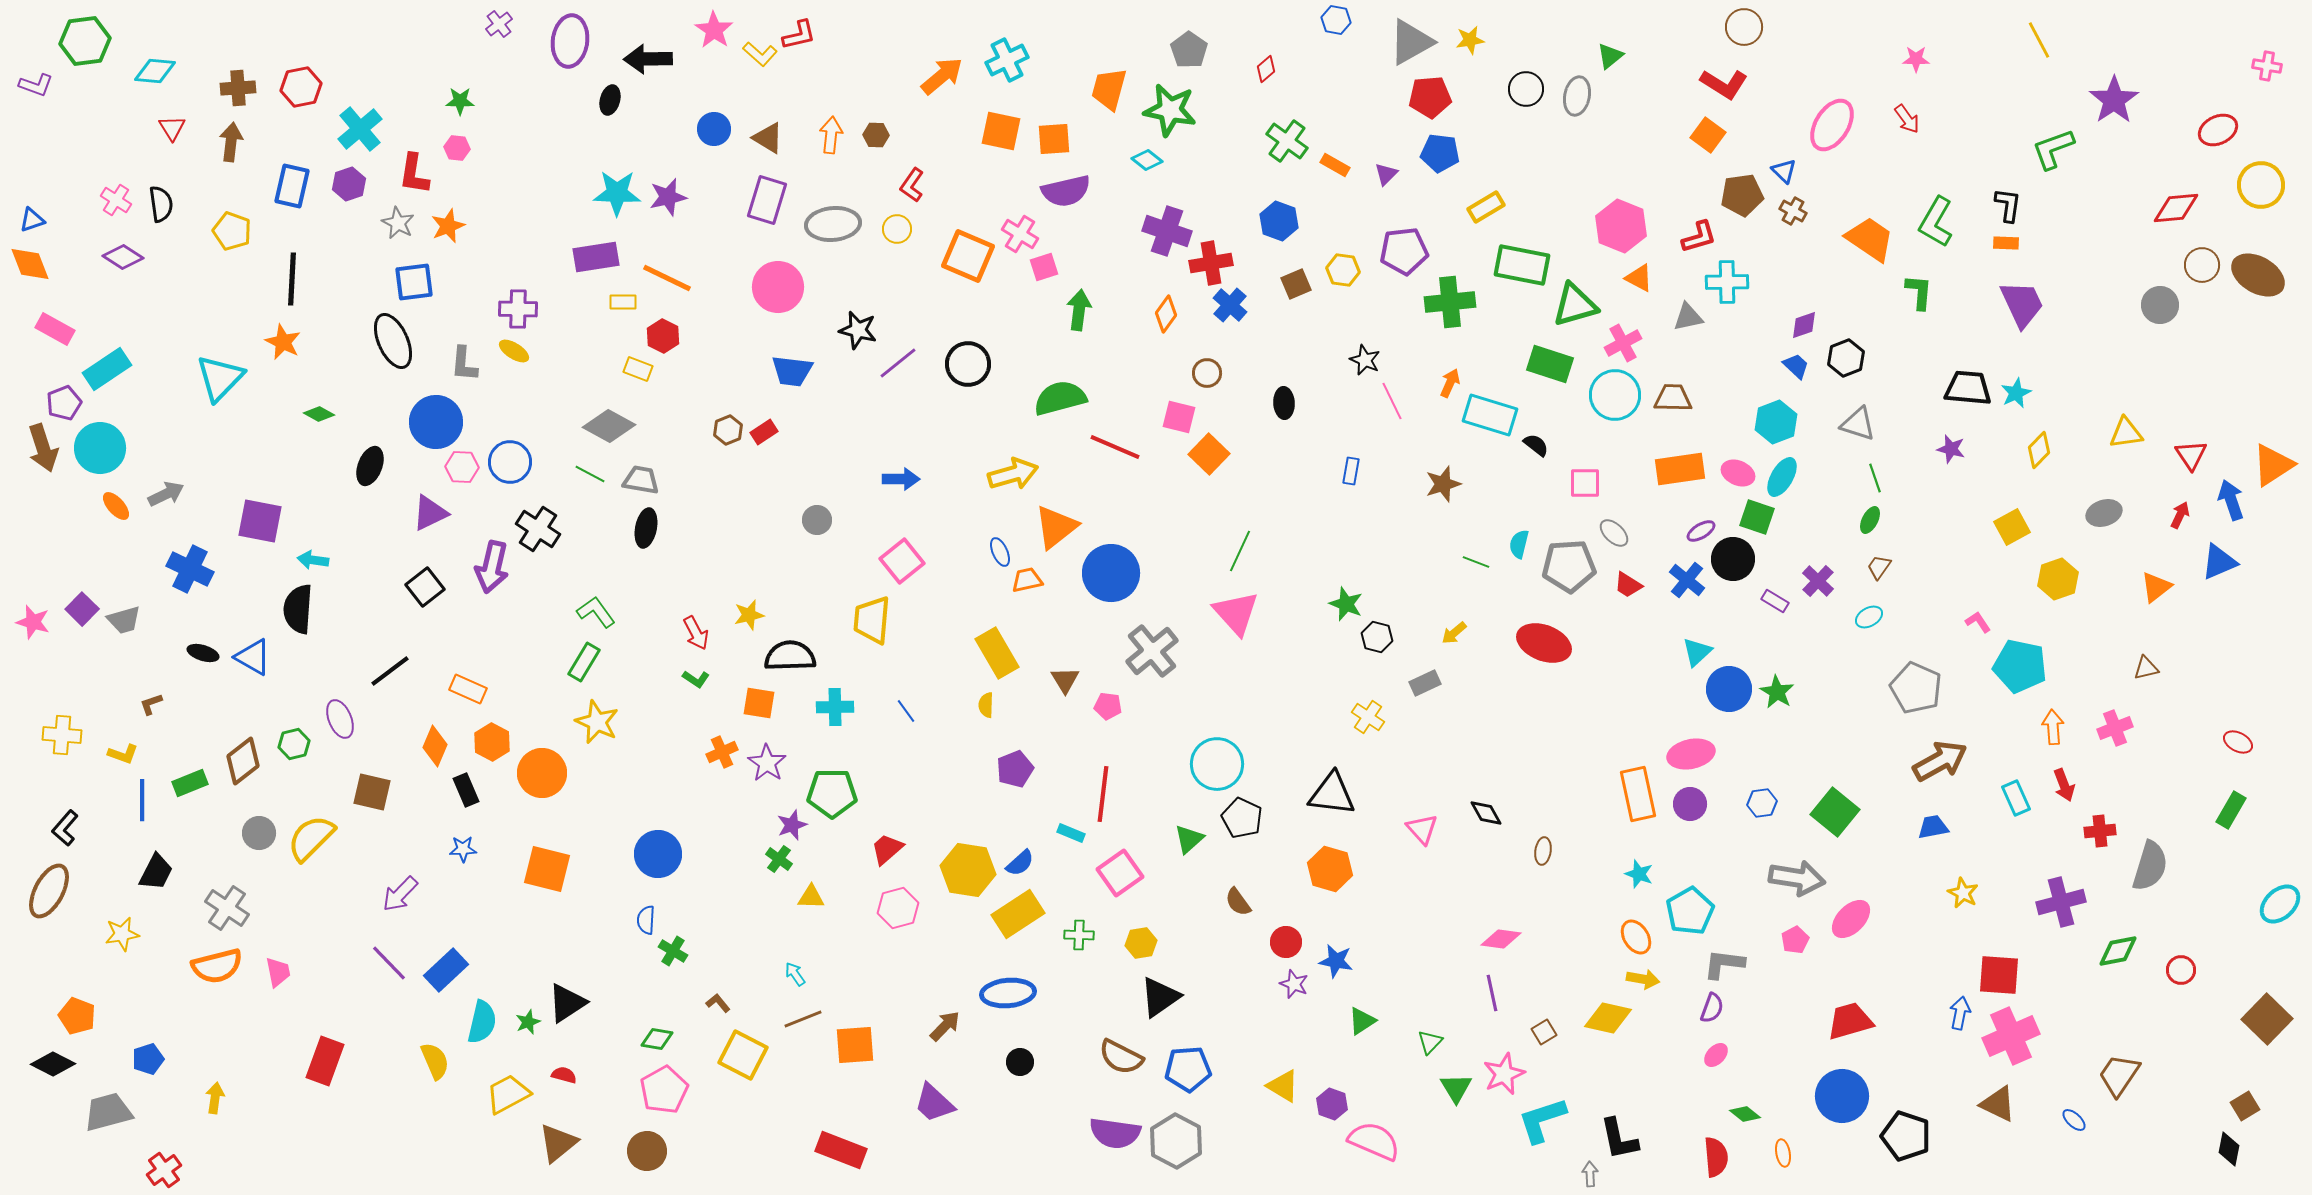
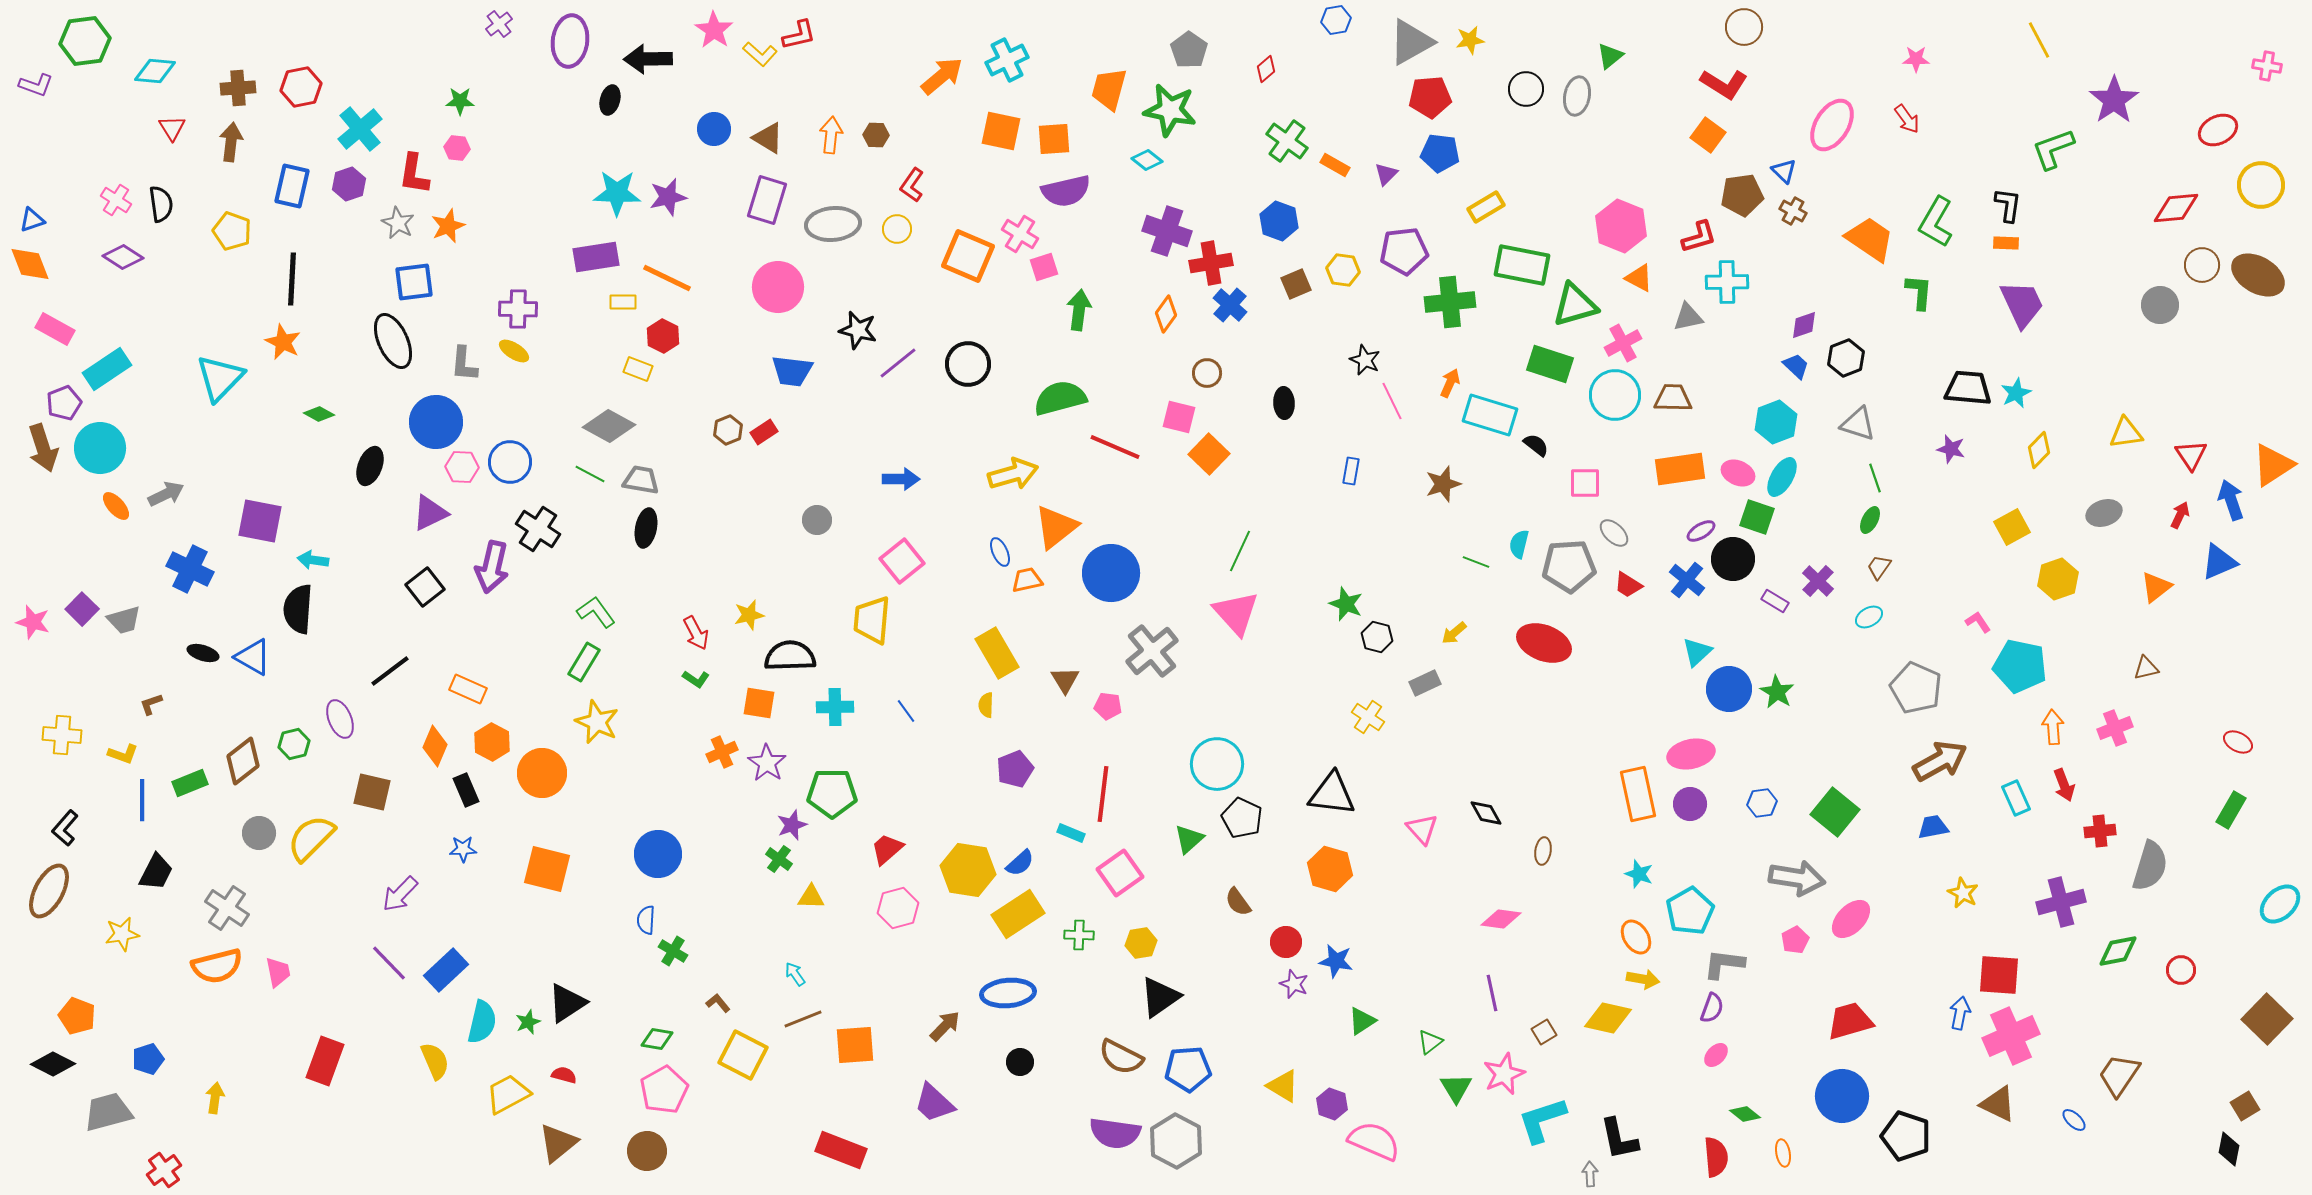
blue hexagon at (1336, 20): rotated 20 degrees counterclockwise
pink diamond at (1501, 939): moved 20 px up
green triangle at (1430, 1042): rotated 8 degrees clockwise
